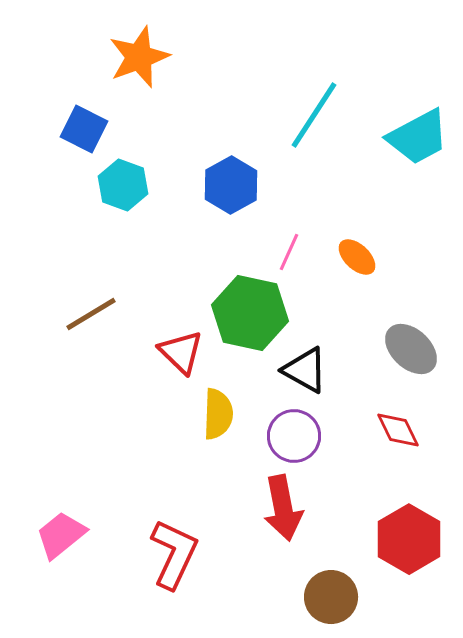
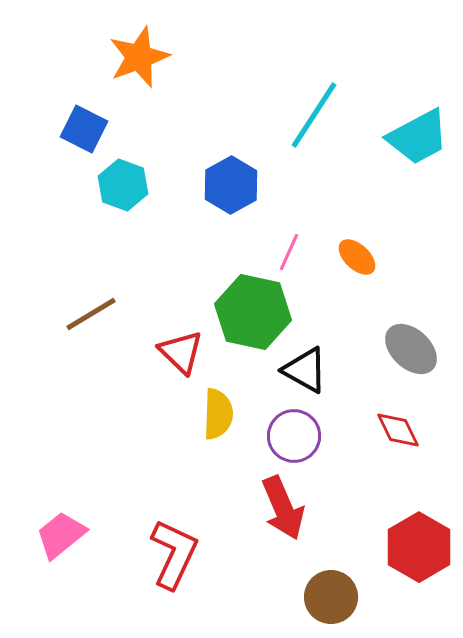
green hexagon: moved 3 px right, 1 px up
red arrow: rotated 12 degrees counterclockwise
red hexagon: moved 10 px right, 8 px down
